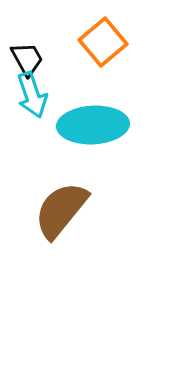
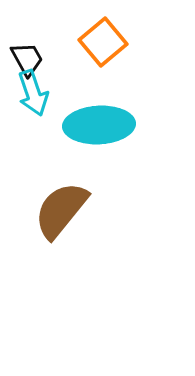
cyan arrow: moved 1 px right, 2 px up
cyan ellipse: moved 6 px right
